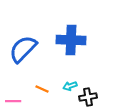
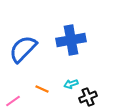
blue cross: rotated 12 degrees counterclockwise
cyan arrow: moved 1 px right, 2 px up
black cross: rotated 12 degrees counterclockwise
pink line: rotated 35 degrees counterclockwise
